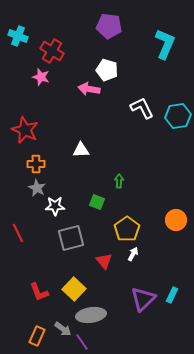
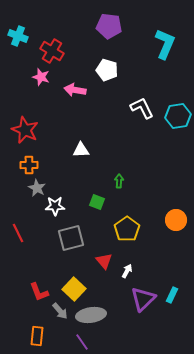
pink arrow: moved 14 px left, 1 px down
orange cross: moved 7 px left, 1 px down
white arrow: moved 6 px left, 17 px down
gray arrow: moved 3 px left, 18 px up; rotated 12 degrees clockwise
orange rectangle: rotated 18 degrees counterclockwise
